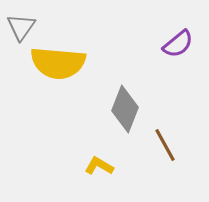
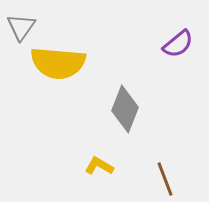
brown line: moved 34 px down; rotated 8 degrees clockwise
